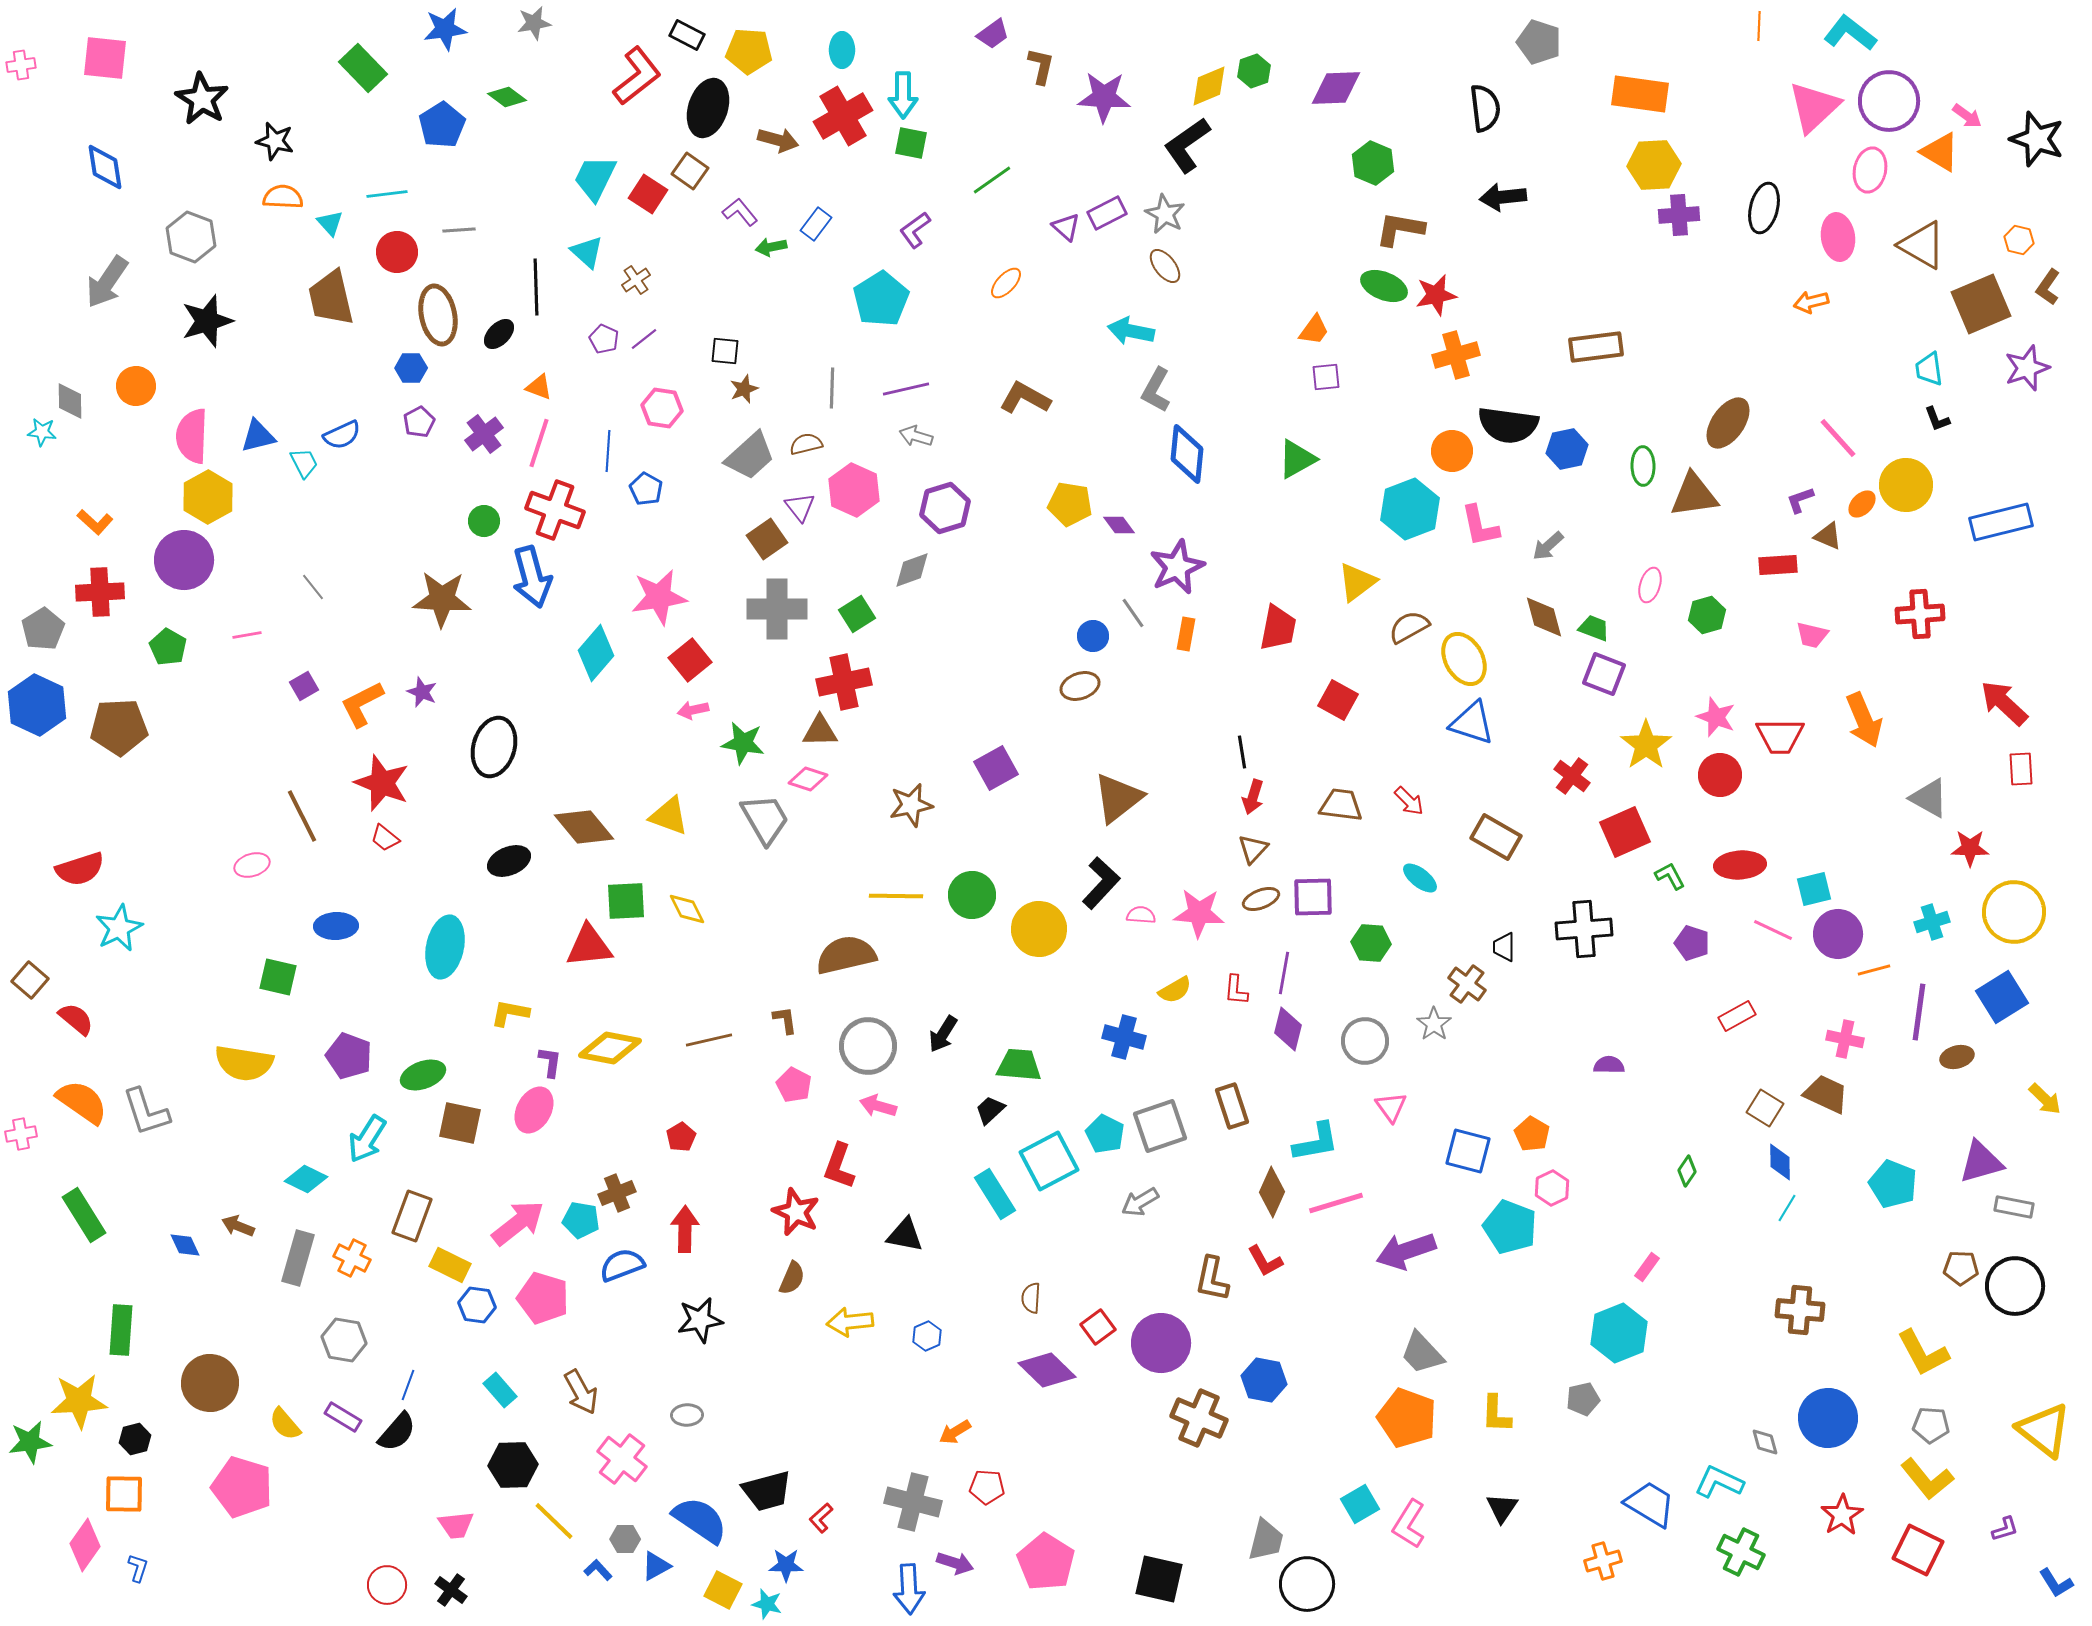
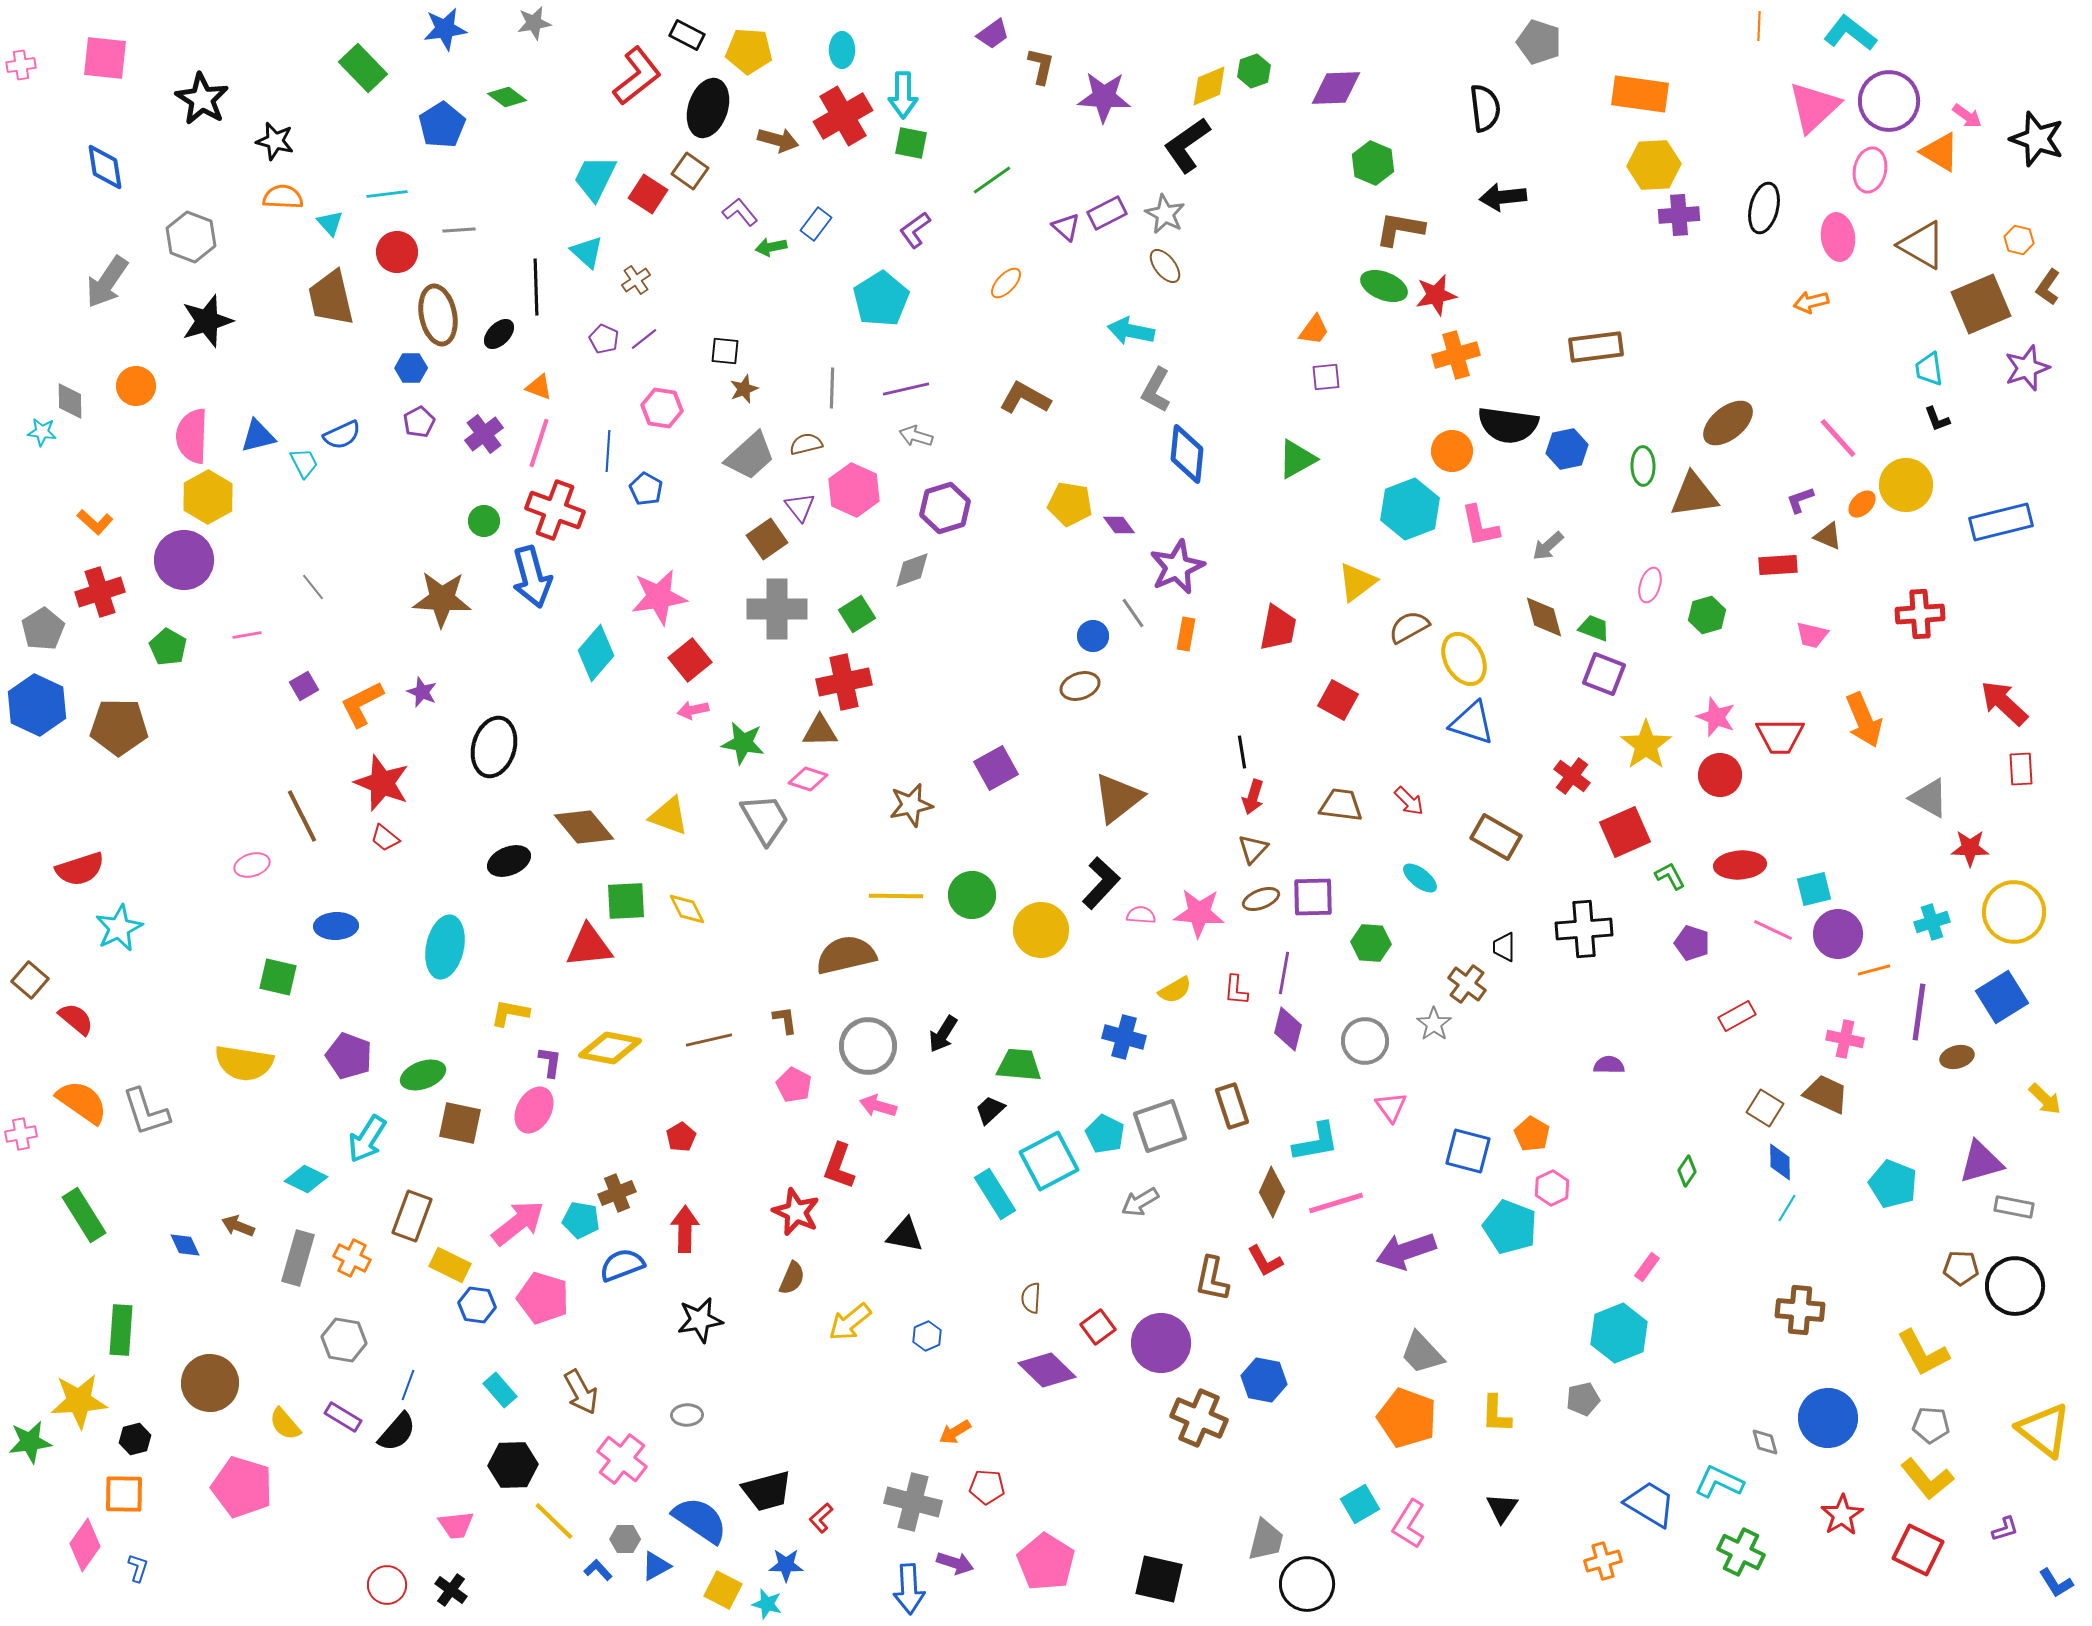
brown ellipse at (1728, 423): rotated 16 degrees clockwise
red cross at (100, 592): rotated 15 degrees counterclockwise
brown pentagon at (119, 727): rotated 4 degrees clockwise
yellow circle at (1039, 929): moved 2 px right, 1 px down
yellow arrow at (850, 1322): rotated 33 degrees counterclockwise
